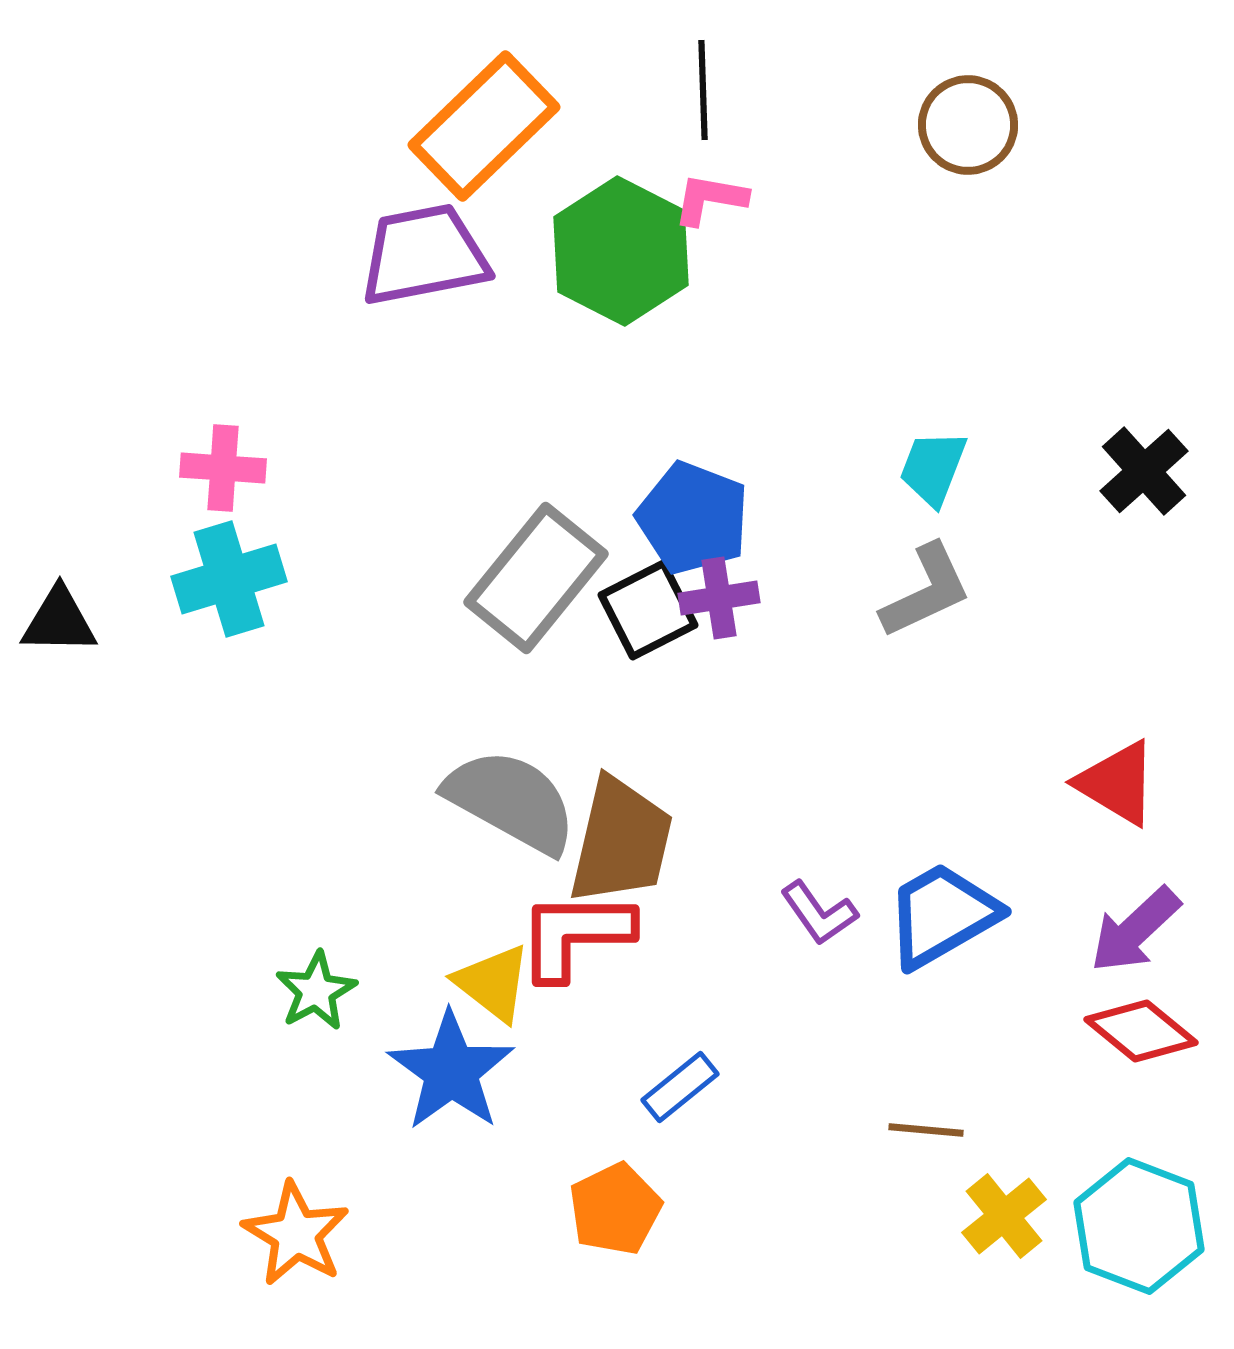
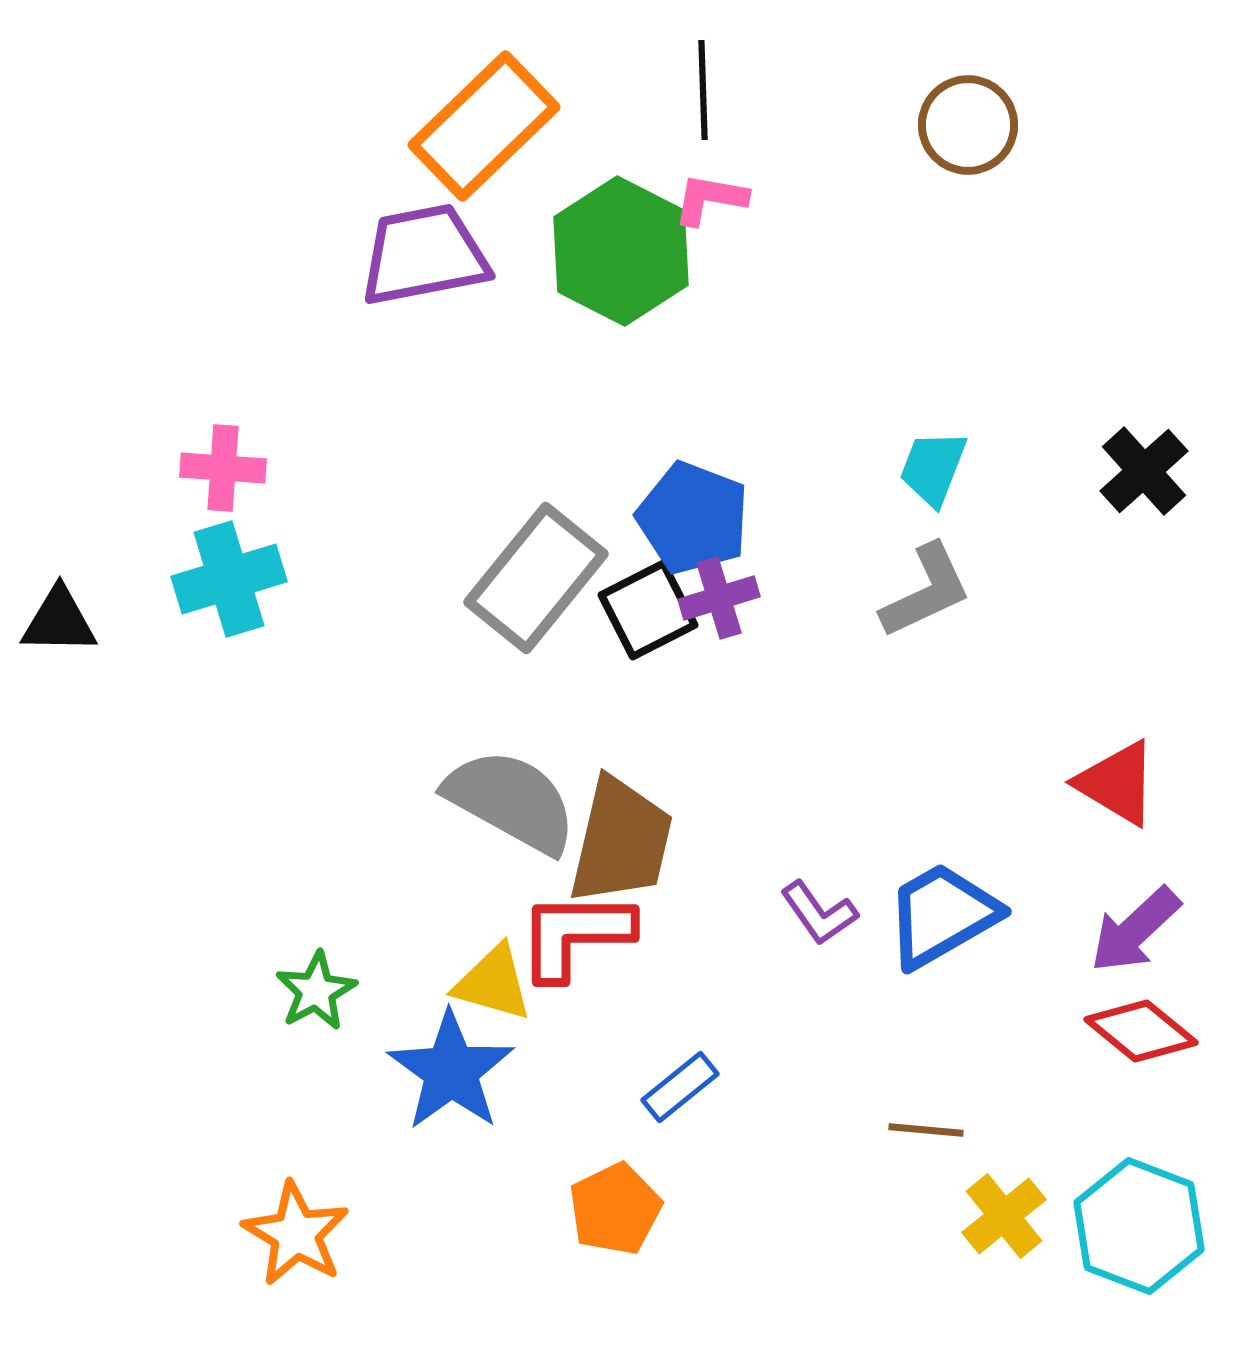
purple cross: rotated 8 degrees counterclockwise
yellow triangle: rotated 22 degrees counterclockwise
